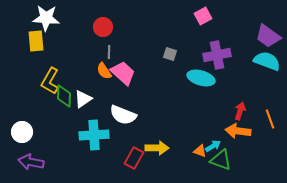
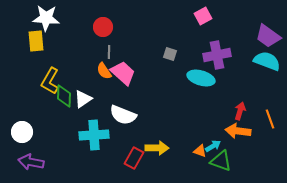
green triangle: moved 1 px down
